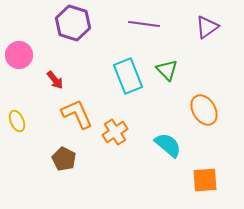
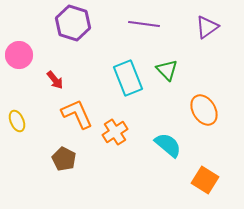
cyan rectangle: moved 2 px down
orange square: rotated 36 degrees clockwise
